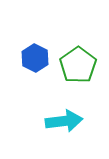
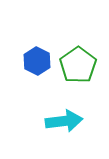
blue hexagon: moved 2 px right, 3 px down
